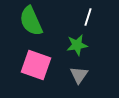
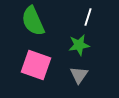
green semicircle: moved 2 px right
green star: moved 2 px right
